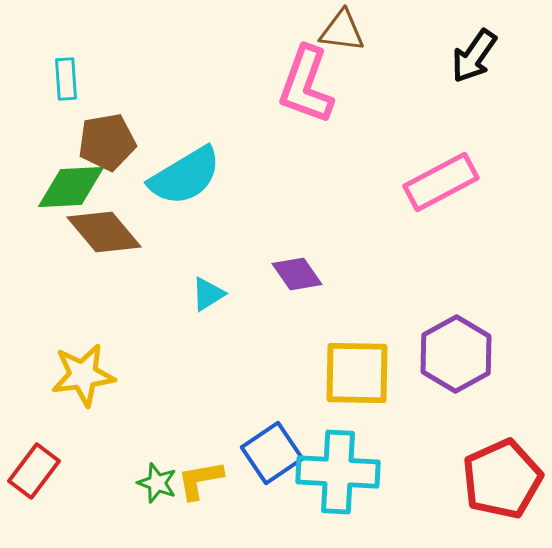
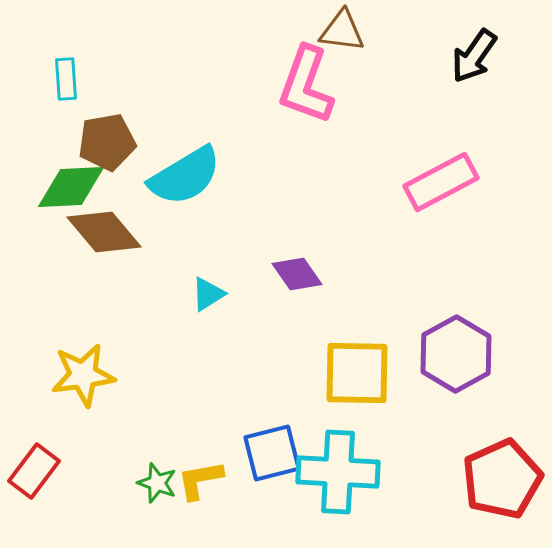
blue square: rotated 20 degrees clockwise
